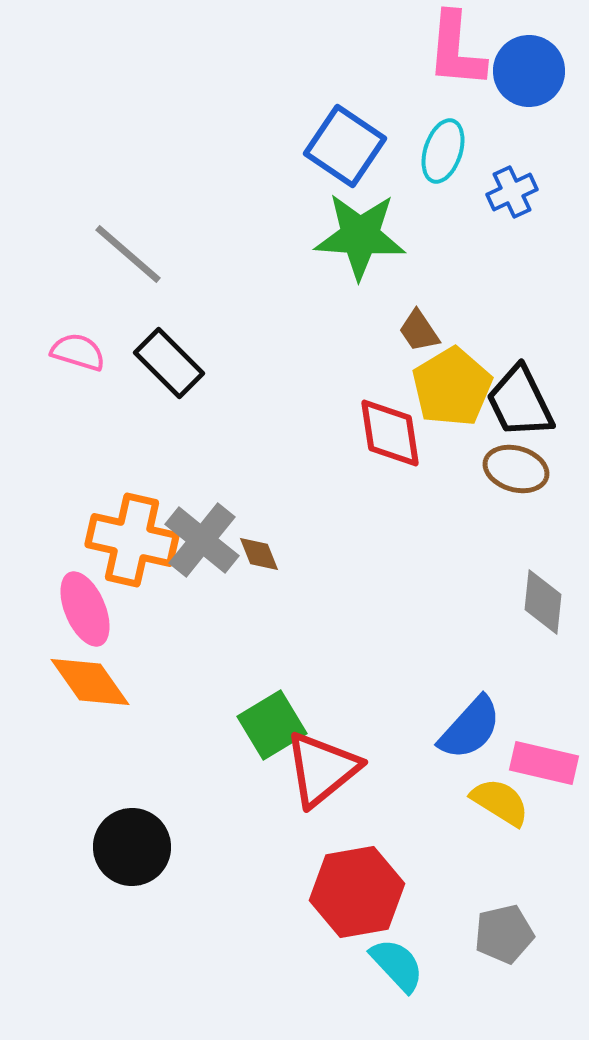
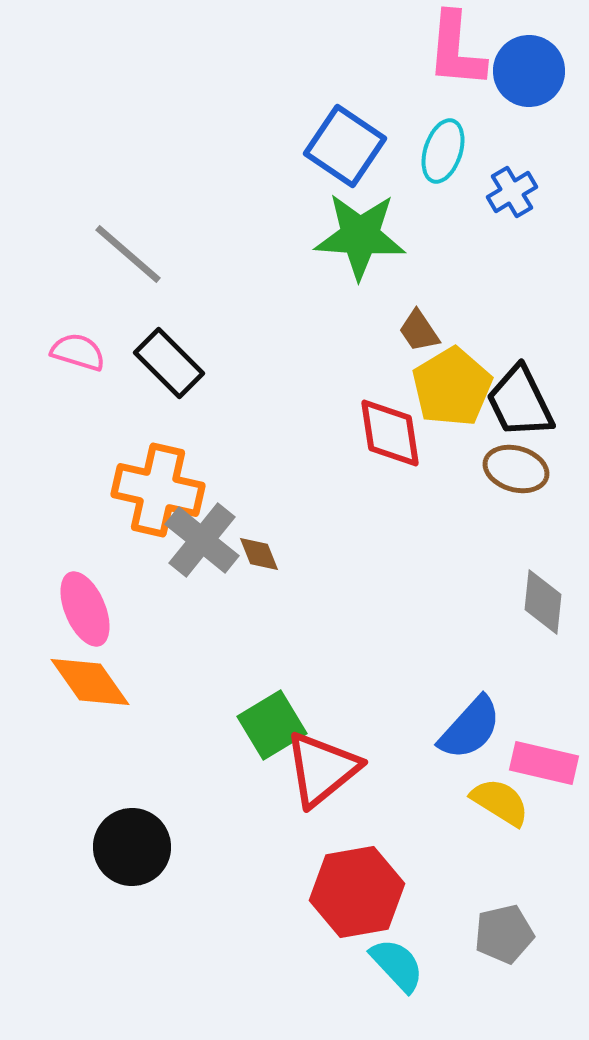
blue cross: rotated 6 degrees counterclockwise
orange cross: moved 26 px right, 50 px up
